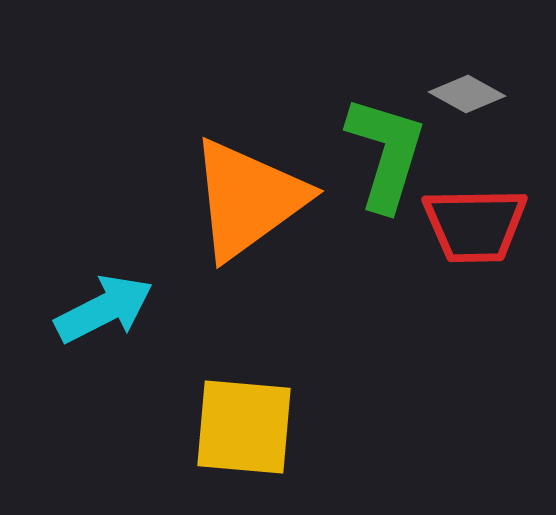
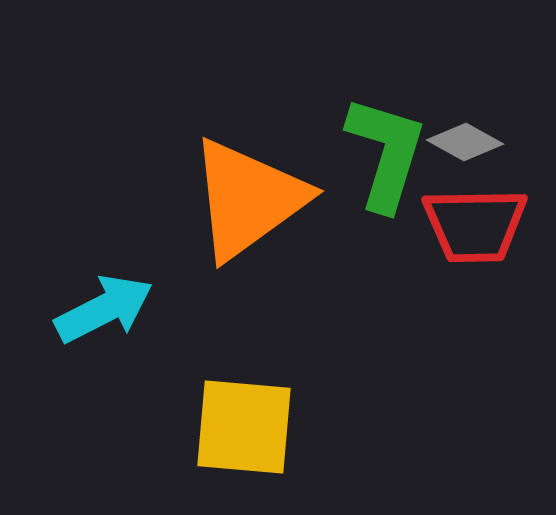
gray diamond: moved 2 px left, 48 px down
